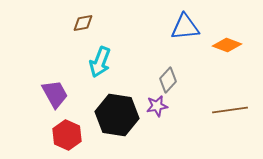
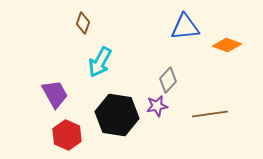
brown diamond: rotated 60 degrees counterclockwise
cyan arrow: rotated 8 degrees clockwise
brown line: moved 20 px left, 4 px down
